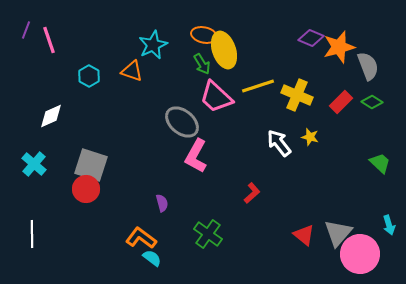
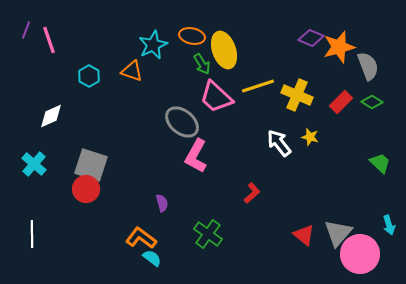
orange ellipse: moved 12 px left, 1 px down
